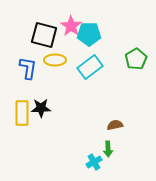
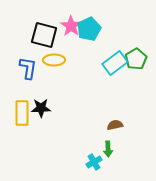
cyan pentagon: moved 5 px up; rotated 25 degrees counterclockwise
yellow ellipse: moved 1 px left
cyan rectangle: moved 25 px right, 4 px up
